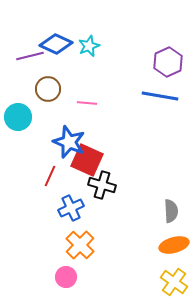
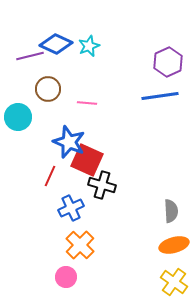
blue line: rotated 18 degrees counterclockwise
